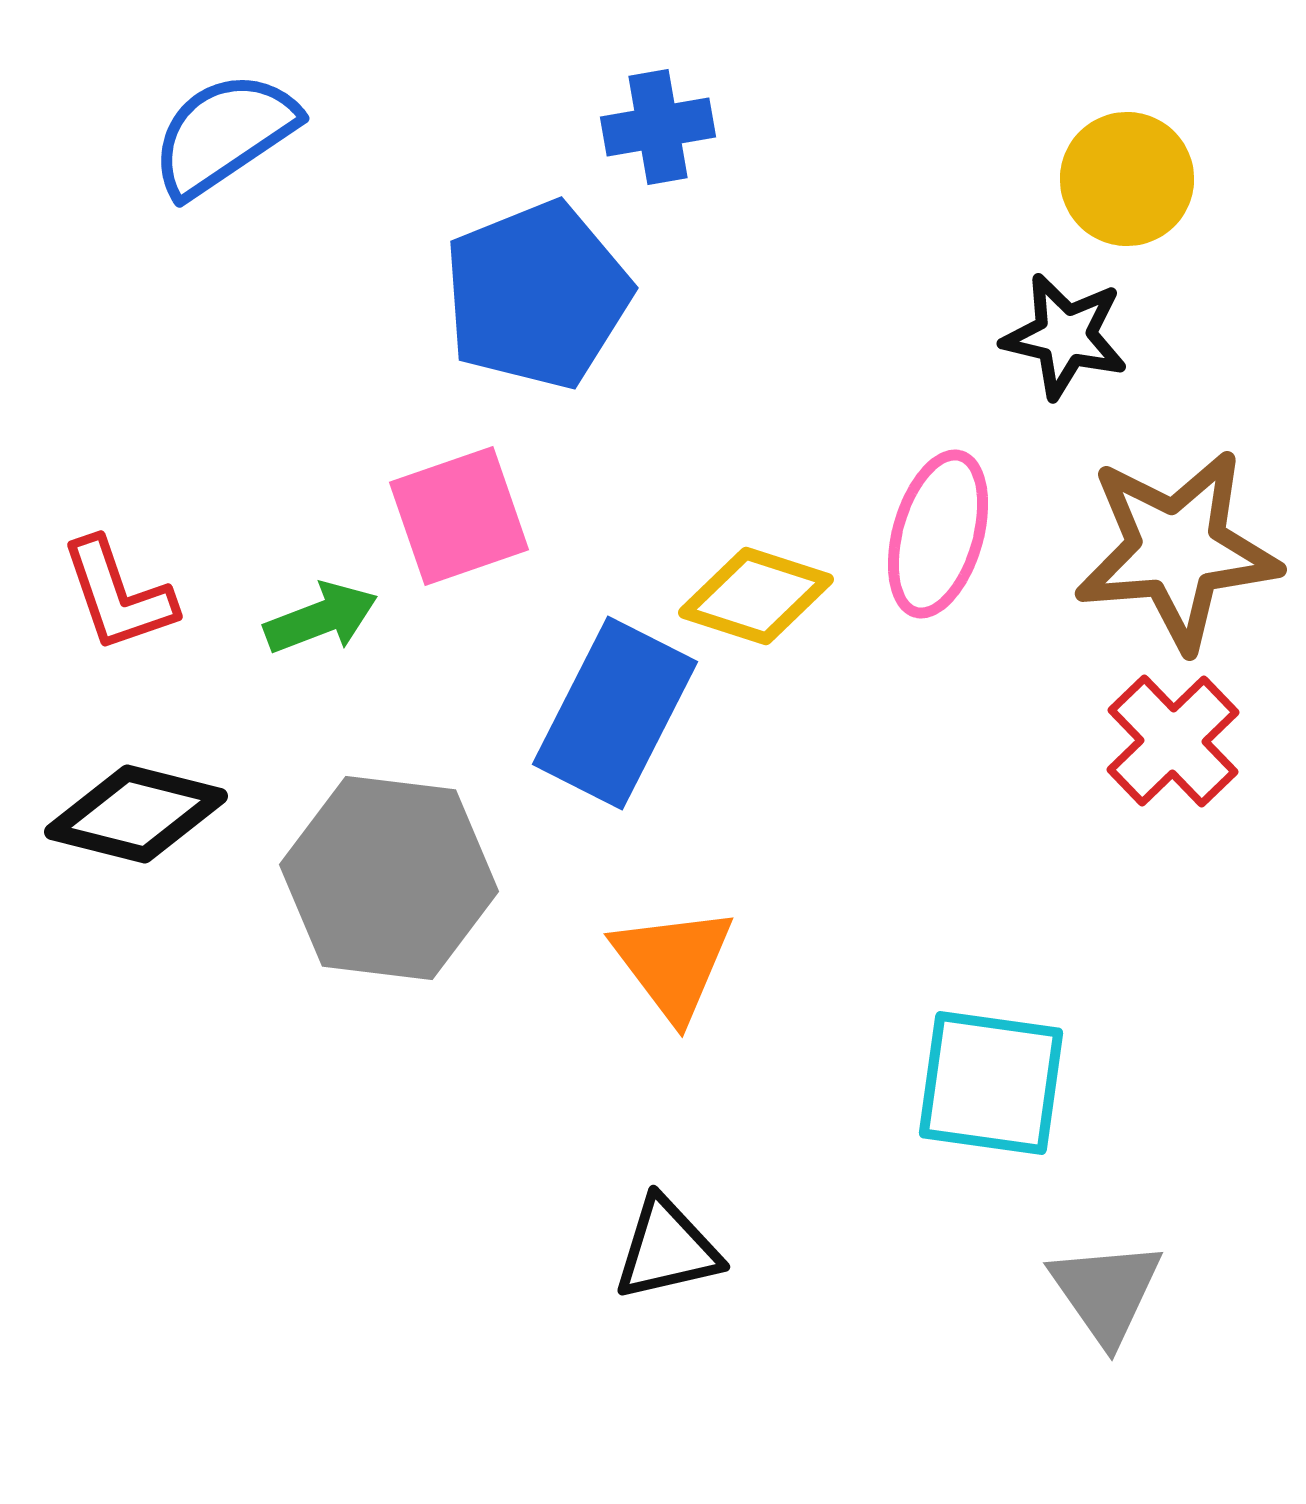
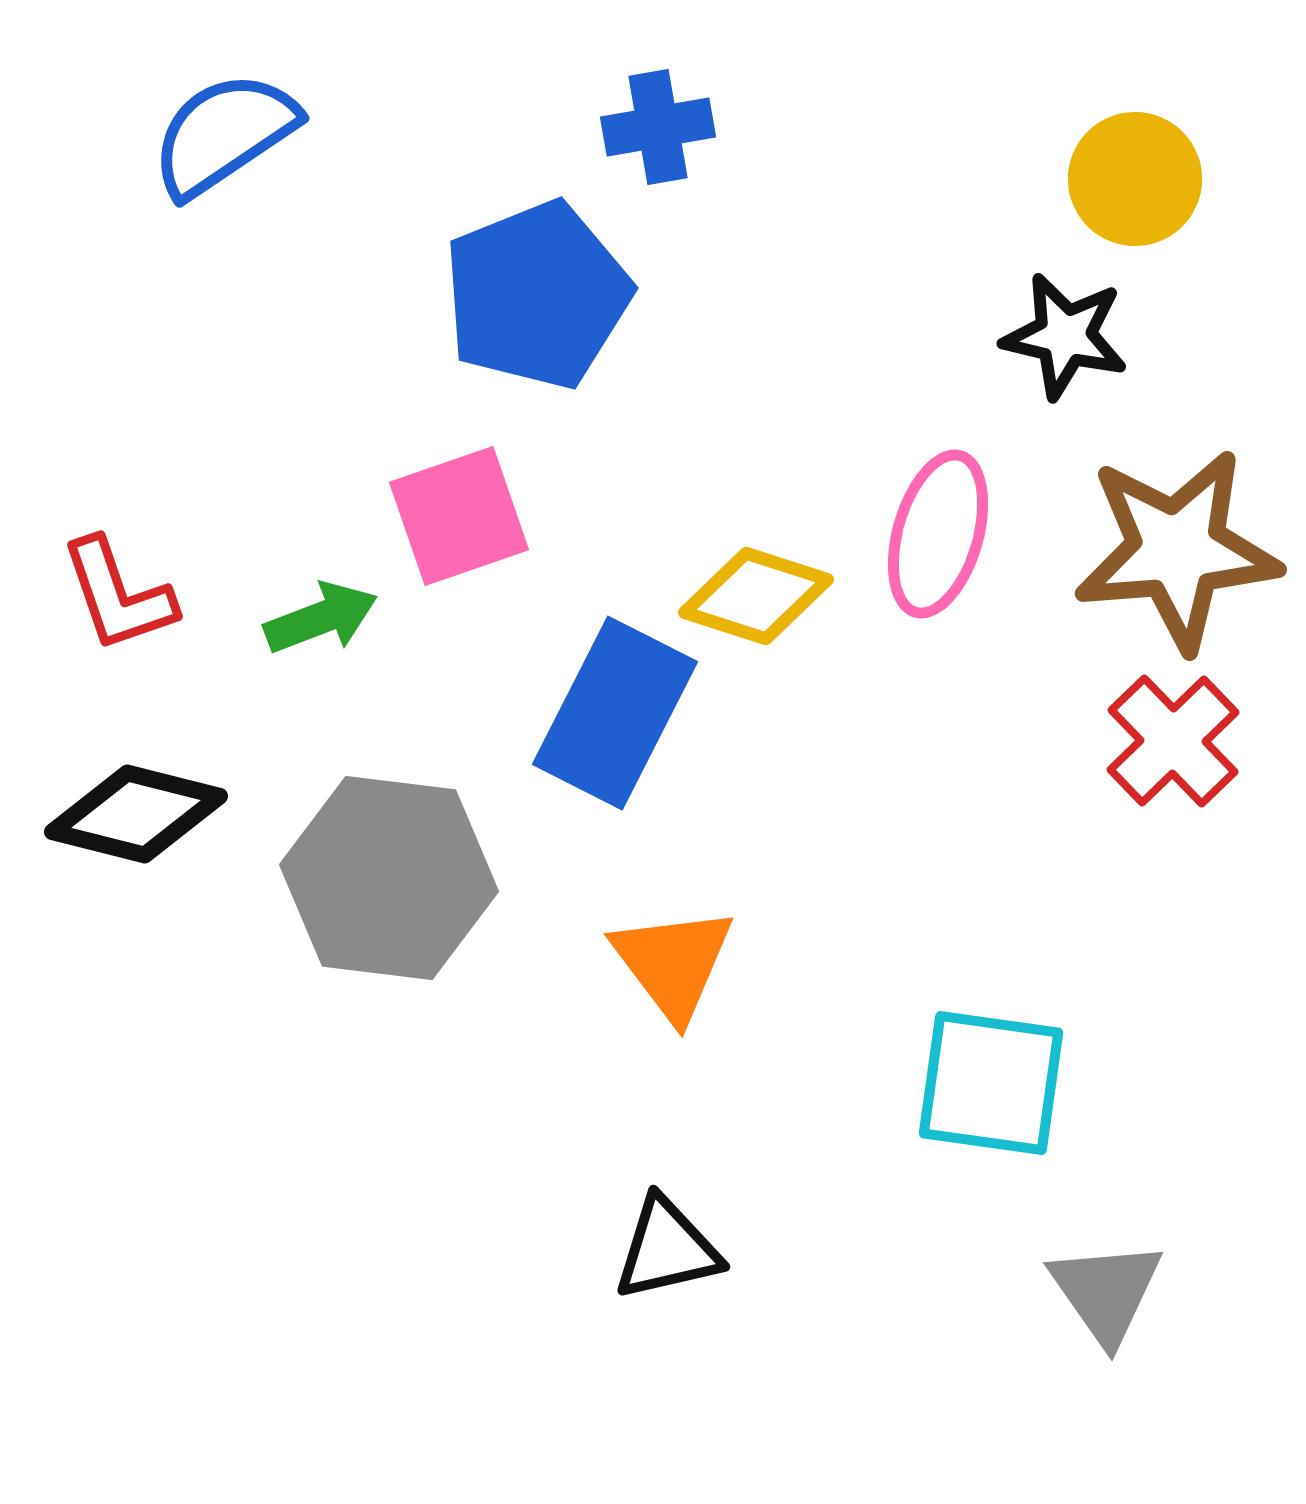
yellow circle: moved 8 px right
